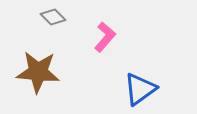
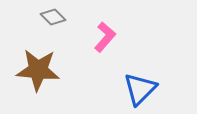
brown star: moved 2 px up
blue triangle: rotated 9 degrees counterclockwise
